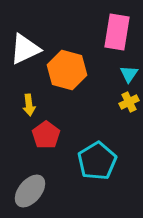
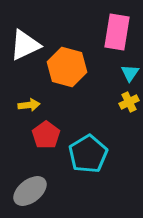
white triangle: moved 4 px up
orange hexagon: moved 3 px up
cyan triangle: moved 1 px right, 1 px up
yellow arrow: rotated 90 degrees counterclockwise
cyan pentagon: moved 9 px left, 7 px up
gray ellipse: rotated 12 degrees clockwise
